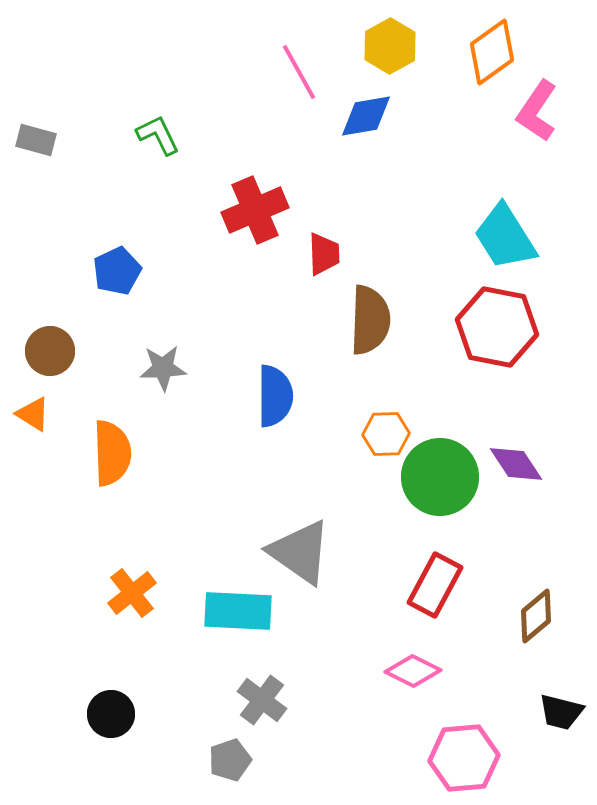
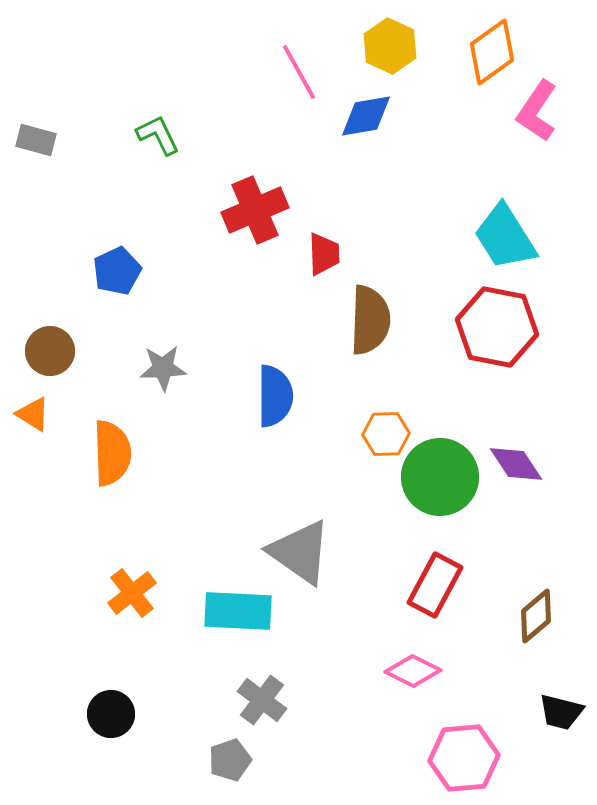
yellow hexagon: rotated 6 degrees counterclockwise
